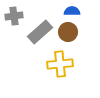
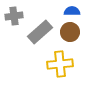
brown circle: moved 2 px right
